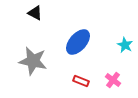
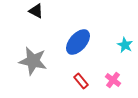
black triangle: moved 1 px right, 2 px up
red rectangle: rotated 28 degrees clockwise
